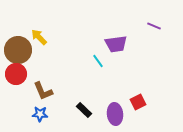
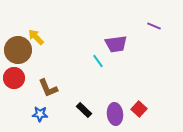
yellow arrow: moved 3 px left
red circle: moved 2 px left, 4 px down
brown L-shape: moved 5 px right, 3 px up
red square: moved 1 px right, 7 px down; rotated 21 degrees counterclockwise
